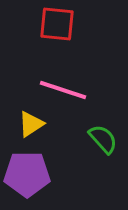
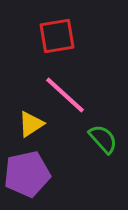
red square: moved 12 px down; rotated 15 degrees counterclockwise
pink line: moved 2 px right, 5 px down; rotated 24 degrees clockwise
purple pentagon: rotated 12 degrees counterclockwise
